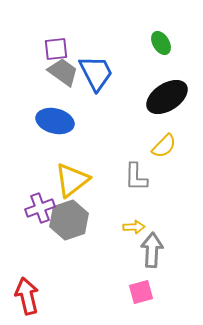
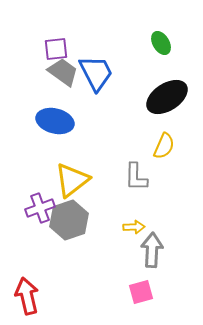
yellow semicircle: rotated 20 degrees counterclockwise
